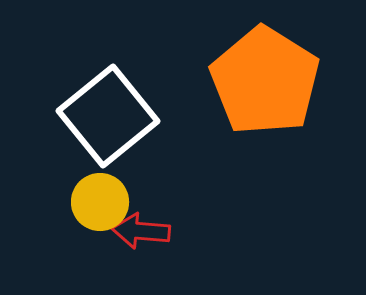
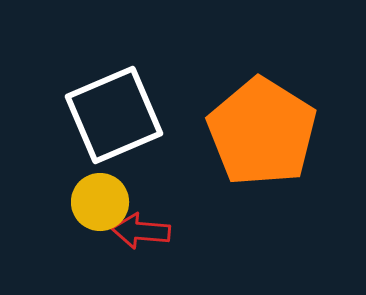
orange pentagon: moved 3 px left, 51 px down
white square: moved 6 px right, 1 px up; rotated 16 degrees clockwise
